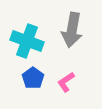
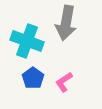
gray arrow: moved 6 px left, 7 px up
pink L-shape: moved 2 px left
